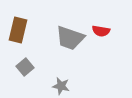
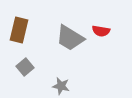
brown rectangle: moved 1 px right
gray trapezoid: rotated 12 degrees clockwise
